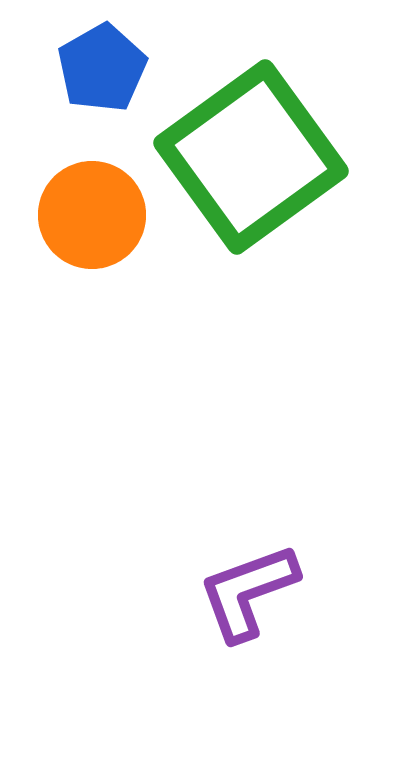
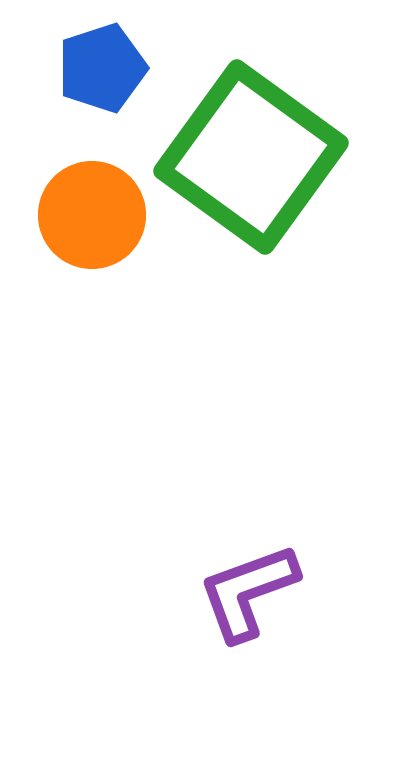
blue pentagon: rotated 12 degrees clockwise
green square: rotated 18 degrees counterclockwise
